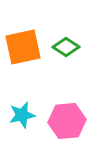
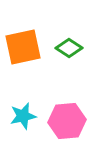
green diamond: moved 3 px right, 1 px down
cyan star: moved 1 px right, 1 px down
